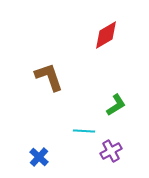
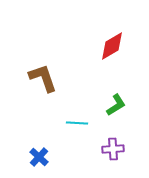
red diamond: moved 6 px right, 11 px down
brown L-shape: moved 6 px left, 1 px down
cyan line: moved 7 px left, 8 px up
purple cross: moved 2 px right, 2 px up; rotated 25 degrees clockwise
